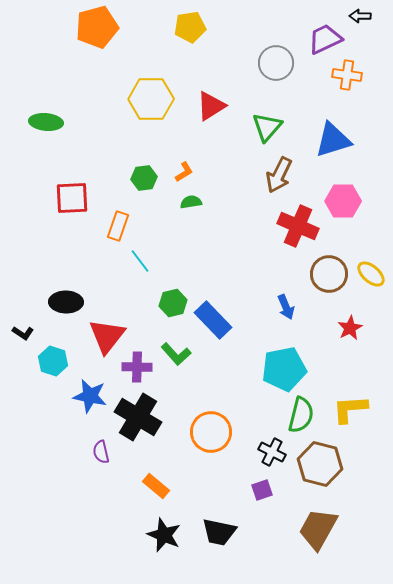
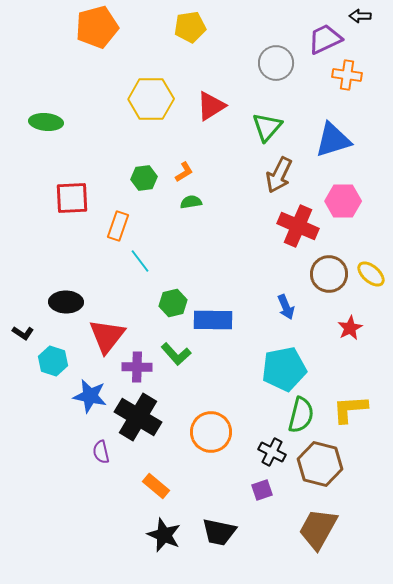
blue rectangle at (213, 320): rotated 45 degrees counterclockwise
